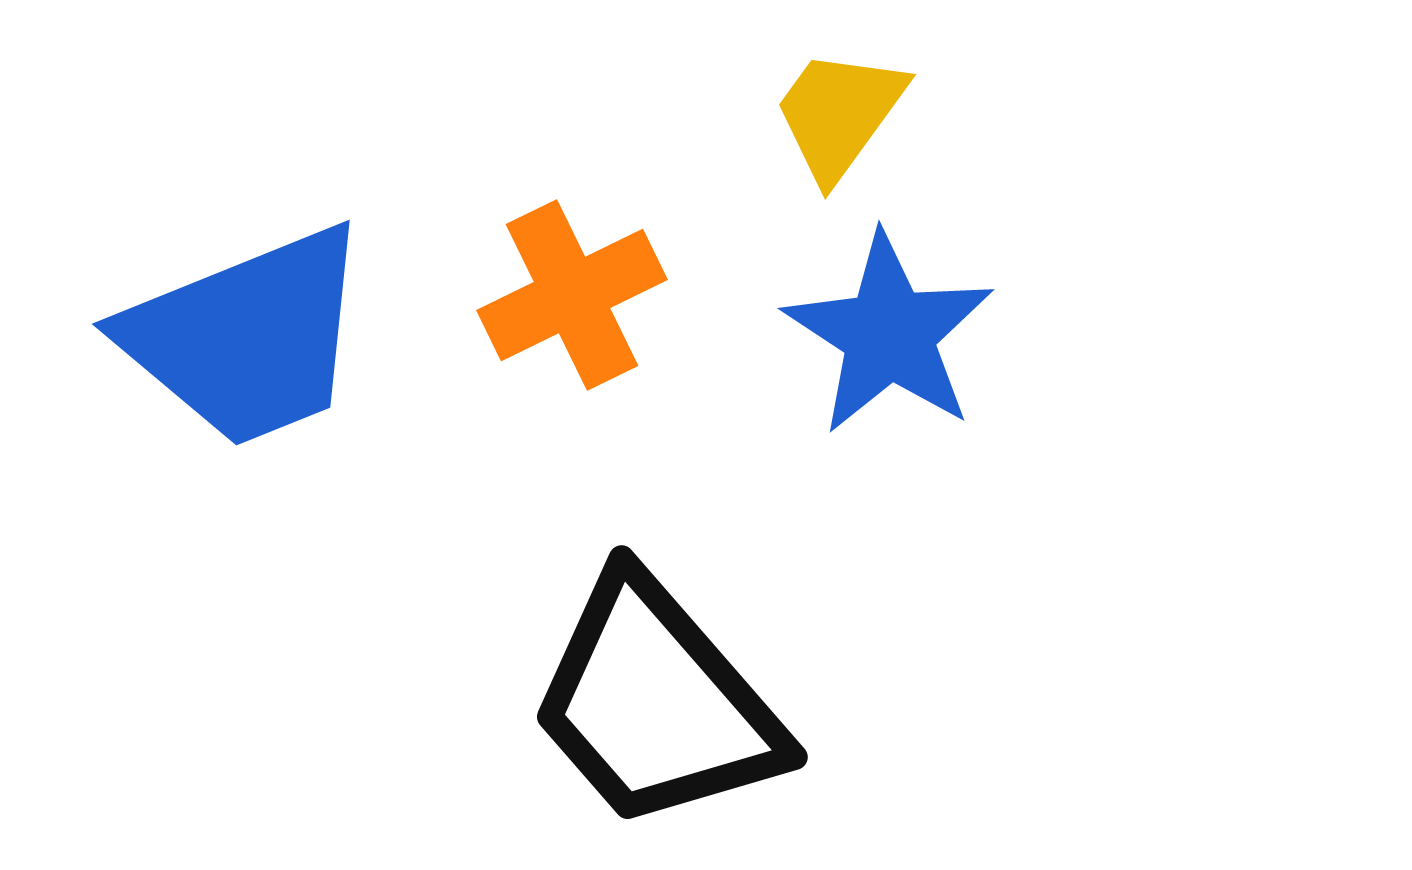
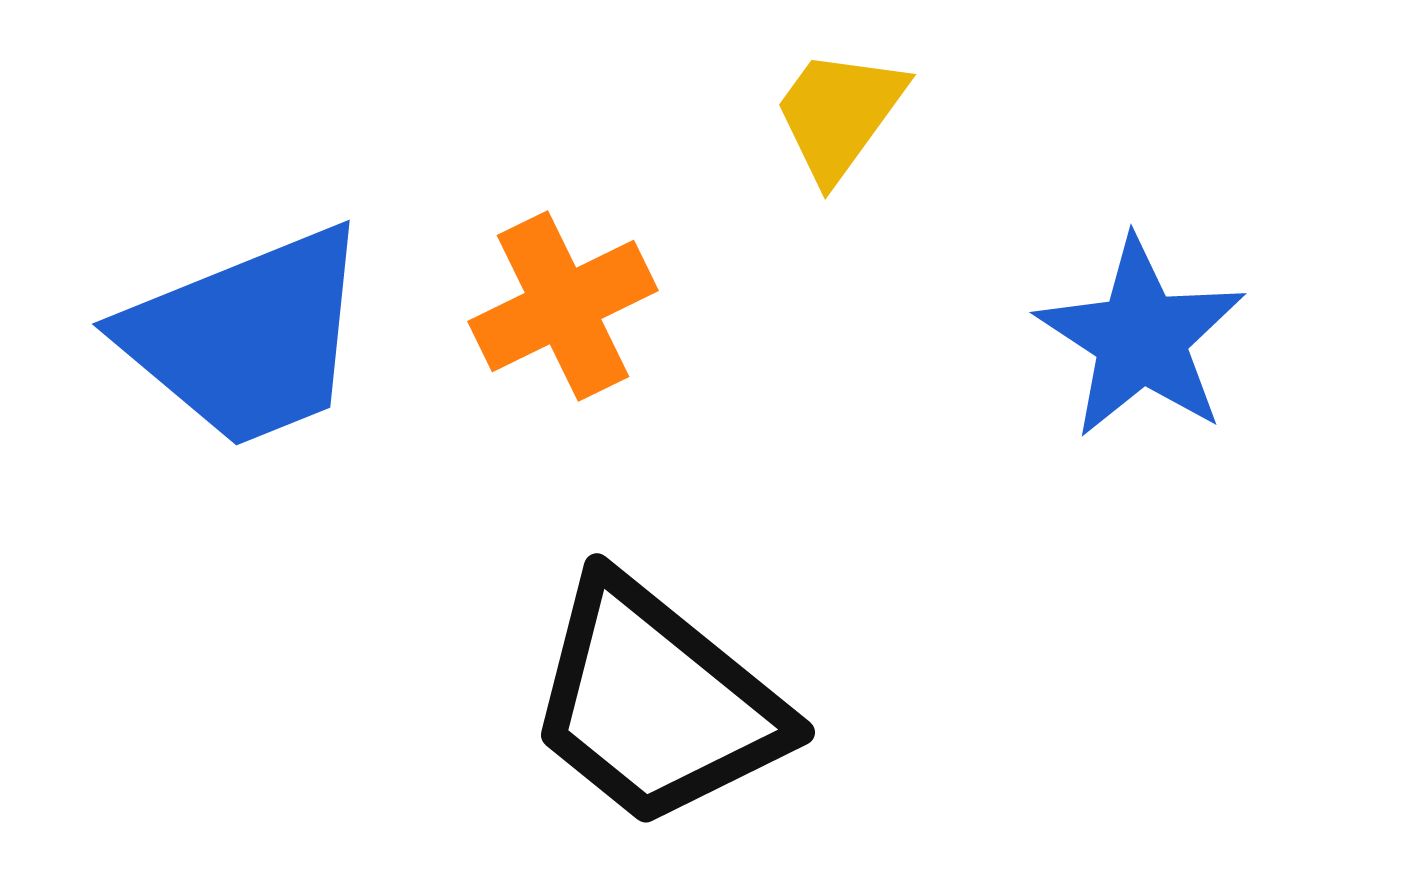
orange cross: moved 9 px left, 11 px down
blue star: moved 252 px right, 4 px down
black trapezoid: rotated 10 degrees counterclockwise
